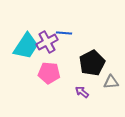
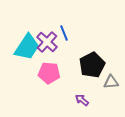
blue line: rotated 63 degrees clockwise
purple cross: rotated 20 degrees counterclockwise
cyan trapezoid: moved 1 px right, 1 px down
black pentagon: moved 2 px down
purple arrow: moved 8 px down
